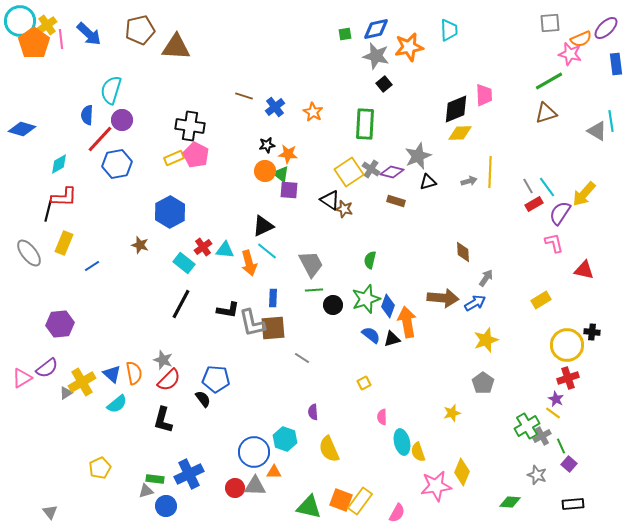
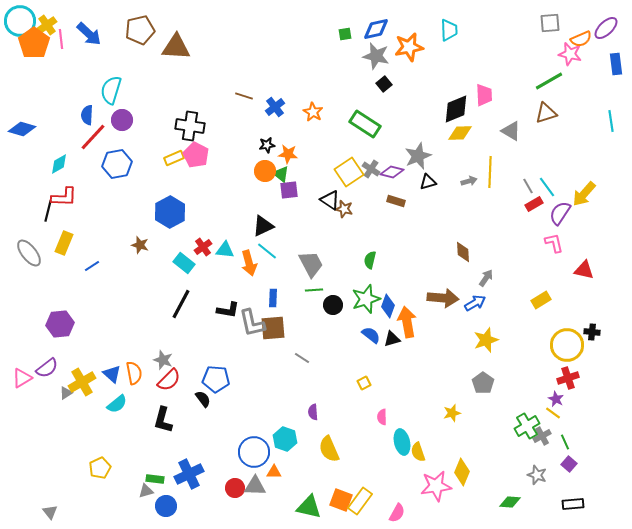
green rectangle at (365, 124): rotated 60 degrees counterclockwise
gray triangle at (597, 131): moved 86 px left
red line at (100, 139): moved 7 px left, 2 px up
purple square at (289, 190): rotated 12 degrees counterclockwise
green line at (561, 446): moved 4 px right, 4 px up
